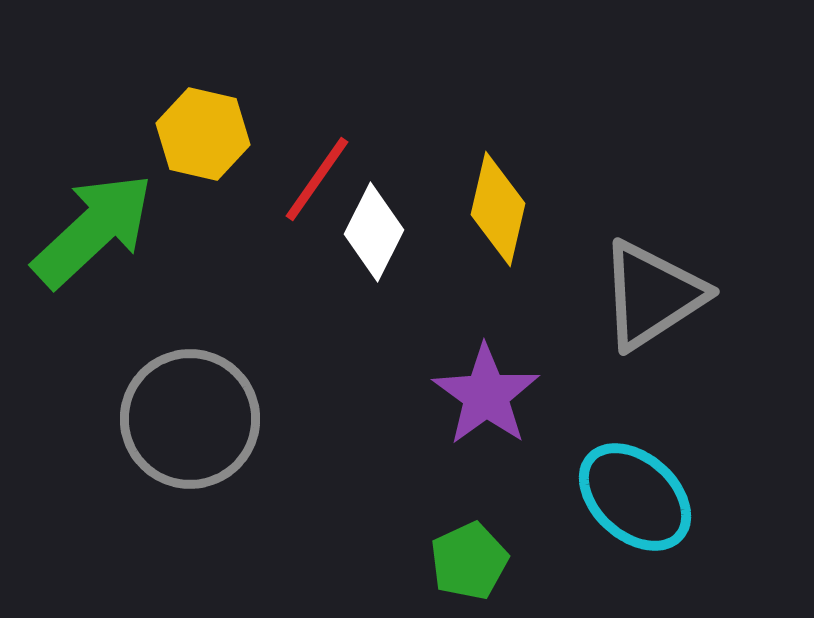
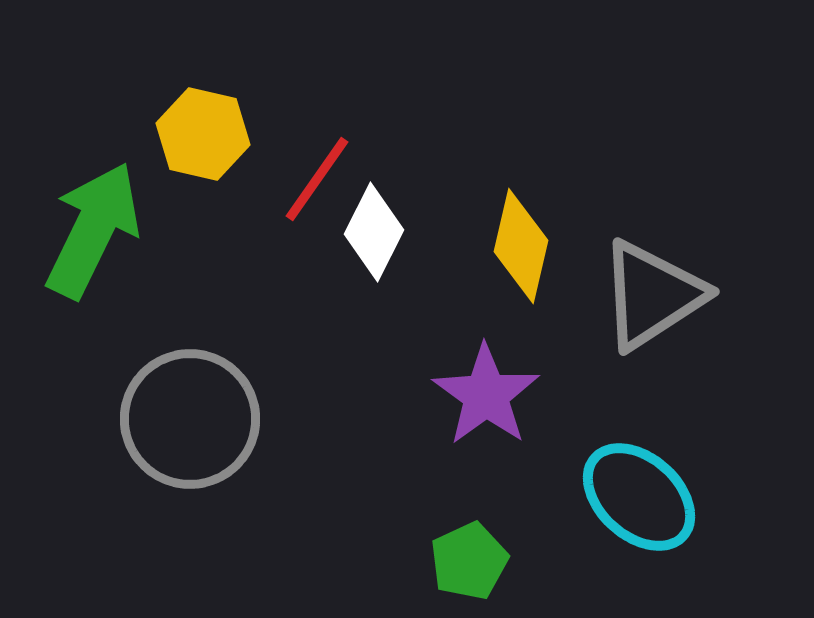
yellow diamond: moved 23 px right, 37 px down
green arrow: rotated 21 degrees counterclockwise
cyan ellipse: moved 4 px right
